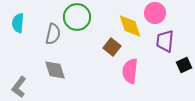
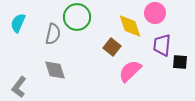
cyan semicircle: rotated 18 degrees clockwise
purple trapezoid: moved 3 px left, 4 px down
black square: moved 4 px left, 3 px up; rotated 28 degrees clockwise
pink semicircle: rotated 40 degrees clockwise
